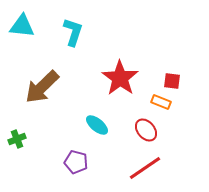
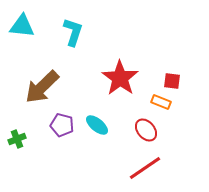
purple pentagon: moved 14 px left, 37 px up
